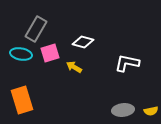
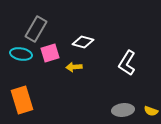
white L-shape: rotated 70 degrees counterclockwise
yellow arrow: rotated 35 degrees counterclockwise
yellow semicircle: rotated 32 degrees clockwise
